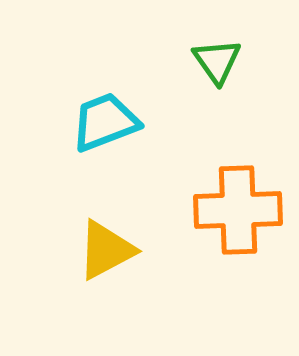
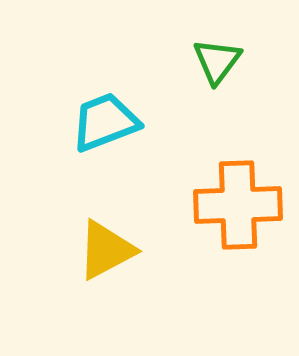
green triangle: rotated 12 degrees clockwise
orange cross: moved 5 px up
